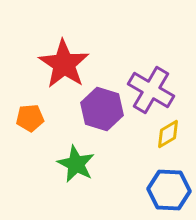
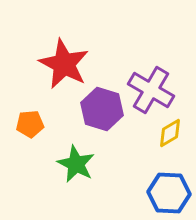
red star: rotated 6 degrees counterclockwise
orange pentagon: moved 6 px down
yellow diamond: moved 2 px right, 1 px up
blue hexagon: moved 3 px down
